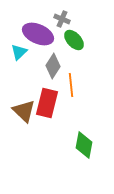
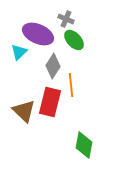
gray cross: moved 4 px right
red rectangle: moved 3 px right, 1 px up
